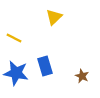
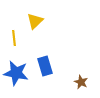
yellow triangle: moved 19 px left, 4 px down
yellow line: rotated 56 degrees clockwise
brown star: moved 1 px left, 6 px down
